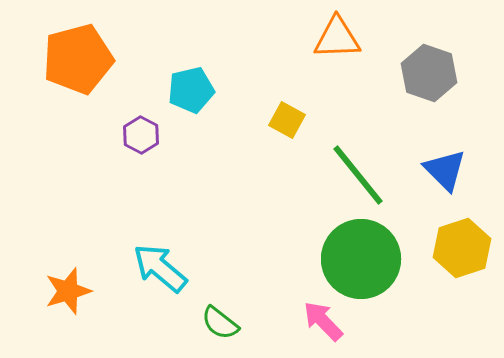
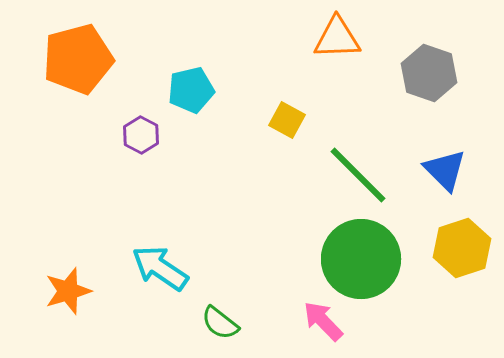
green line: rotated 6 degrees counterclockwise
cyan arrow: rotated 6 degrees counterclockwise
